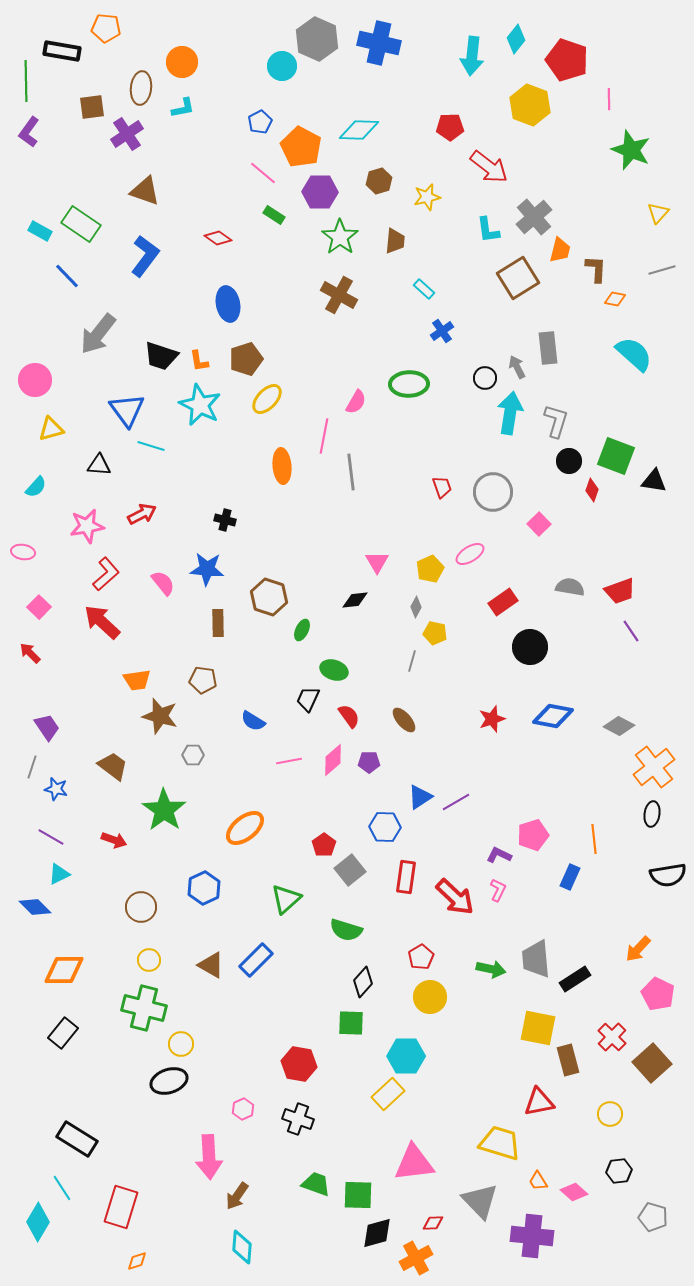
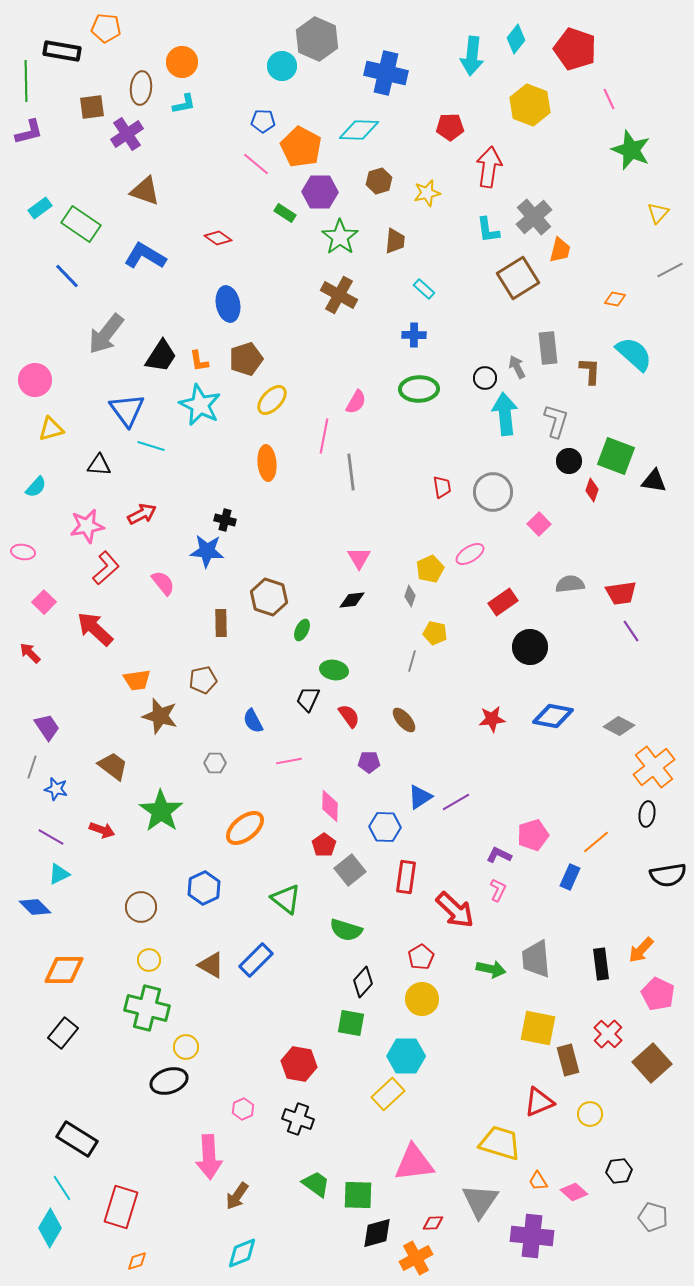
blue cross at (379, 43): moved 7 px right, 30 px down
red pentagon at (567, 60): moved 8 px right, 11 px up
pink line at (609, 99): rotated 25 degrees counterclockwise
cyan L-shape at (183, 108): moved 1 px right, 4 px up
blue pentagon at (260, 122): moved 3 px right, 1 px up; rotated 30 degrees clockwise
purple L-shape at (29, 132): rotated 140 degrees counterclockwise
red arrow at (489, 167): rotated 120 degrees counterclockwise
pink line at (263, 173): moved 7 px left, 9 px up
yellow star at (427, 197): moved 4 px up
green rectangle at (274, 215): moved 11 px right, 2 px up
cyan rectangle at (40, 231): moved 23 px up; rotated 65 degrees counterclockwise
blue L-shape at (145, 256): rotated 96 degrees counterclockwise
brown L-shape at (596, 269): moved 6 px left, 102 px down
gray line at (662, 270): moved 8 px right; rotated 12 degrees counterclockwise
blue cross at (442, 331): moved 28 px left, 4 px down; rotated 35 degrees clockwise
gray arrow at (98, 334): moved 8 px right
black trapezoid at (161, 356): rotated 75 degrees counterclockwise
green ellipse at (409, 384): moved 10 px right, 5 px down
yellow ellipse at (267, 399): moved 5 px right, 1 px down
cyan arrow at (510, 413): moved 5 px left, 1 px down; rotated 15 degrees counterclockwise
orange ellipse at (282, 466): moved 15 px left, 3 px up
red trapezoid at (442, 487): rotated 10 degrees clockwise
pink triangle at (377, 562): moved 18 px left, 4 px up
blue star at (207, 569): moved 18 px up
red L-shape at (106, 574): moved 6 px up
gray semicircle at (570, 587): moved 3 px up; rotated 16 degrees counterclockwise
red trapezoid at (620, 591): moved 1 px right, 2 px down; rotated 12 degrees clockwise
black diamond at (355, 600): moved 3 px left
pink square at (39, 607): moved 5 px right, 5 px up
gray diamond at (416, 607): moved 6 px left, 11 px up; rotated 10 degrees counterclockwise
red arrow at (102, 622): moved 7 px left, 7 px down
brown rectangle at (218, 623): moved 3 px right
green ellipse at (334, 670): rotated 8 degrees counterclockwise
brown pentagon at (203, 680): rotated 20 degrees counterclockwise
red star at (492, 719): rotated 12 degrees clockwise
blue semicircle at (253, 721): rotated 30 degrees clockwise
gray hexagon at (193, 755): moved 22 px right, 8 px down
pink diamond at (333, 760): moved 3 px left, 46 px down; rotated 48 degrees counterclockwise
green star at (164, 810): moved 3 px left, 1 px down
black ellipse at (652, 814): moved 5 px left
orange line at (594, 839): moved 2 px right, 3 px down; rotated 56 degrees clockwise
red arrow at (114, 840): moved 12 px left, 10 px up
red arrow at (455, 897): moved 13 px down
green triangle at (286, 899): rotated 40 degrees counterclockwise
orange arrow at (638, 949): moved 3 px right, 1 px down
black rectangle at (575, 979): moved 26 px right, 15 px up; rotated 64 degrees counterclockwise
yellow circle at (430, 997): moved 8 px left, 2 px down
green cross at (144, 1008): moved 3 px right
green square at (351, 1023): rotated 8 degrees clockwise
red cross at (612, 1037): moved 4 px left, 3 px up
yellow circle at (181, 1044): moved 5 px right, 3 px down
red triangle at (539, 1102): rotated 12 degrees counterclockwise
yellow circle at (610, 1114): moved 20 px left
green trapezoid at (316, 1184): rotated 16 degrees clockwise
gray triangle at (480, 1201): rotated 18 degrees clockwise
cyan diamond at (38, 1222): moved 12 px right, 6 px down
cyan diamond at (242, 1247): moved 6 px down; rotated 64 degrees clockwise
